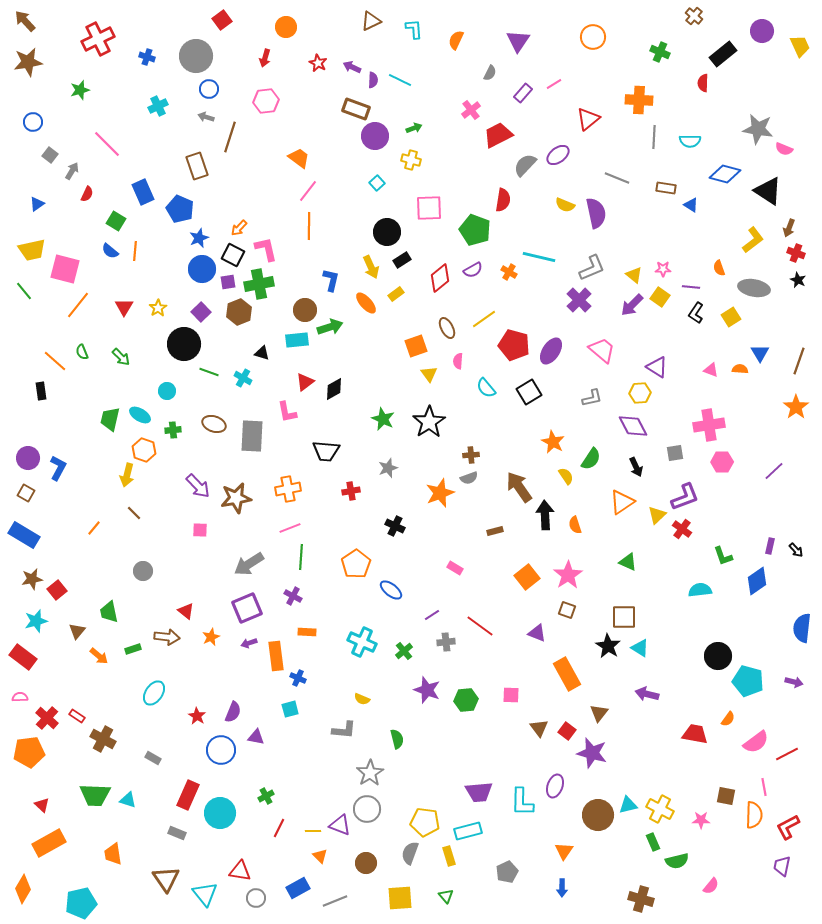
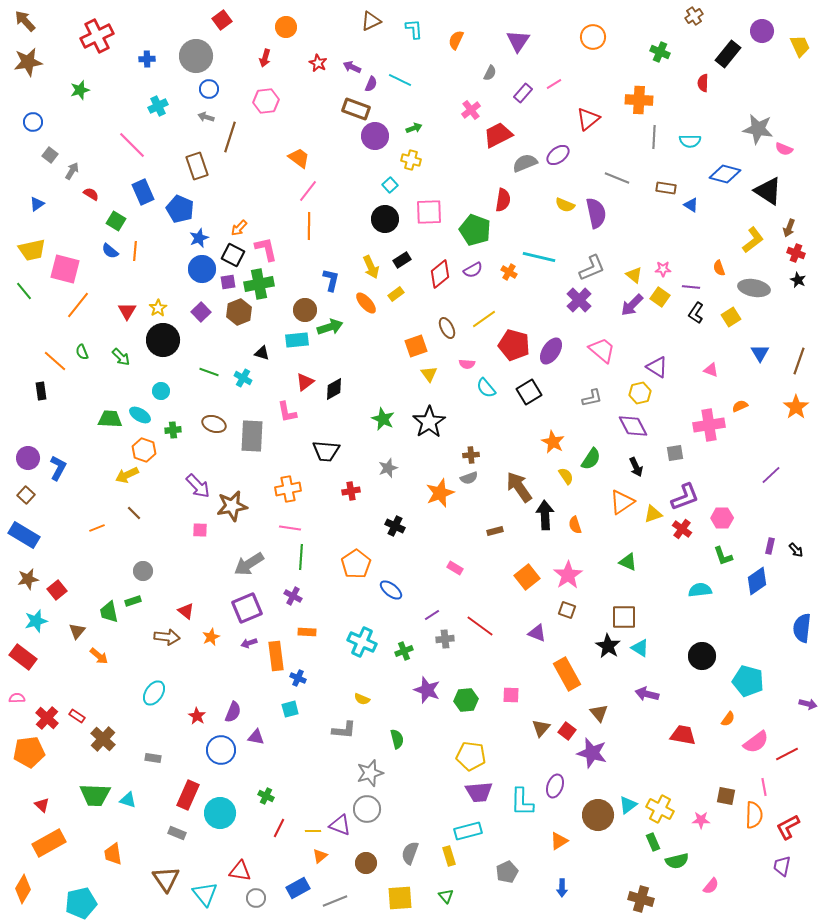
brown cross at (694, 16): rotated 18 degrees clockwise
red cross at (98, 39): moved 1 px left, 3 px up
black rectangle at (723, 54): moved 5 px right; rotated 12 degrees counterclockwise
blue cross at (147, 57): moved 2 px down; rotated 21 degrees counterclockwise
purple semicircle at (373, 80): moved 2 px left, 4 px down; rotated 21 degrees clockwise
pink line at (107, 144): moved 25 px right, 1 px down
gray semicircle at (525, 165): moved 2 px up; rotated 25 degrees clockwise
cyan square at (377, 183): moved 13 px right, 2 px down
red semicircle at (87, 194): moved 4 px right; rotated 84 degrees counterclockwise
pink square at (429, 208): moved 4 px down
black circle at (387, 232): moved 2 px left, 13 px up
red diamond at (440, 278): moved 4 px up
red triangle at (124, 307): moved 3 px right, 4 px down
black circle at (184, 344): moved 21 px left, 4 px up
pink semicircle at (458, 361): moved 9 px right, 3 px down; rotated 91 degrees counterclockwise
orange semicircle at (740, 369): moved 37 px down; rotated 28 degrees counterclockwise
cyan circle at (167, 391): moved 6 px left
yellow hexagon at (640, 393): rotated 10 degrees counterclockwise
green trapezoid at (110, 419): rotated 80 degrees clockwise
pink hexagon at (722, 462): moved 56 px down
purple line at (774, 471): moved 3 px left, 4 px down
yellow arrow at (127, 475): rotated 50 degrees clockwise
brown square at (26, 493): moved 2 px down; rotated 12 degrees clockwise
brown star at (236, 498): moved 4 px left, 8 px down
yellow triangle at (657, 515): moved 4 px left, 1 px up; rotated 24 degrees clockwise
orange line at (94, 528): moved 3 px right; rotated 28 degrees clockwise
pink line at (290, 528): rotated 30 degrees clockwise
brown star at (32, 579): moved 4 px left
gray cross at (446, 642): moved 1 px left, 3 px up
green rectangle at (133, 649): moved 48 px up
green cross at (404, 651): rotated 18 degrees clockwise
black circle at (718, 656): moved 16 px left
purple arrow at (794, 682): moved 14 px right, 22 px down
pink semicircle at (20, 697): moved 3 px left, 1 px down
brown triangle at (599, 713): rotated 18 degrees counterclockwise
brown triangle at (539, 728): moved 2 px right; rotated 18 degrees clockwise
red trapezoid at (695, 734): moved 12 px left, 1 px down
brown cross at (103, 739): rotated 15 degrees clockwise
gray rectangle at (153, 758): rotated 21 degrees counterclockwise
gray star at (370, 773): rotated 16 degrees clockwise
green cross at (266, 796): rotated 35 degrees counterclockwise
cyan triangle at (628, 805): rotated 24 degrees counterclockwise
yellow pentagon at (425, 822): moved 46 px right, 66 px up
orange triangle at (564, 851): moved 5 px left, 10 px up; rotated 24 degrees clockwise
orange triangle at (320, 856): rotated 35 degrees clockwise
